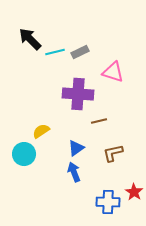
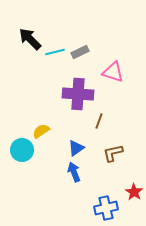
brown line: rotated 56 degrees counterclockwise
cyan circle: moved 2 px left, 4 px up
blue cross: moved 2 px left, 6 px down; rotated 15 degrees counterclockwise
